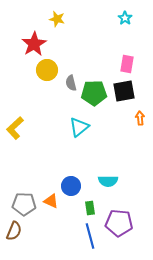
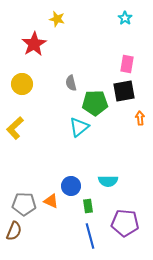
yellow circle: moved 25 px left, 14 px down
green pentagon: moved 1 px right, 10 px down
green rectangle: moved 2 px left, 2 px up
purple pentagon: moved 6 px right
